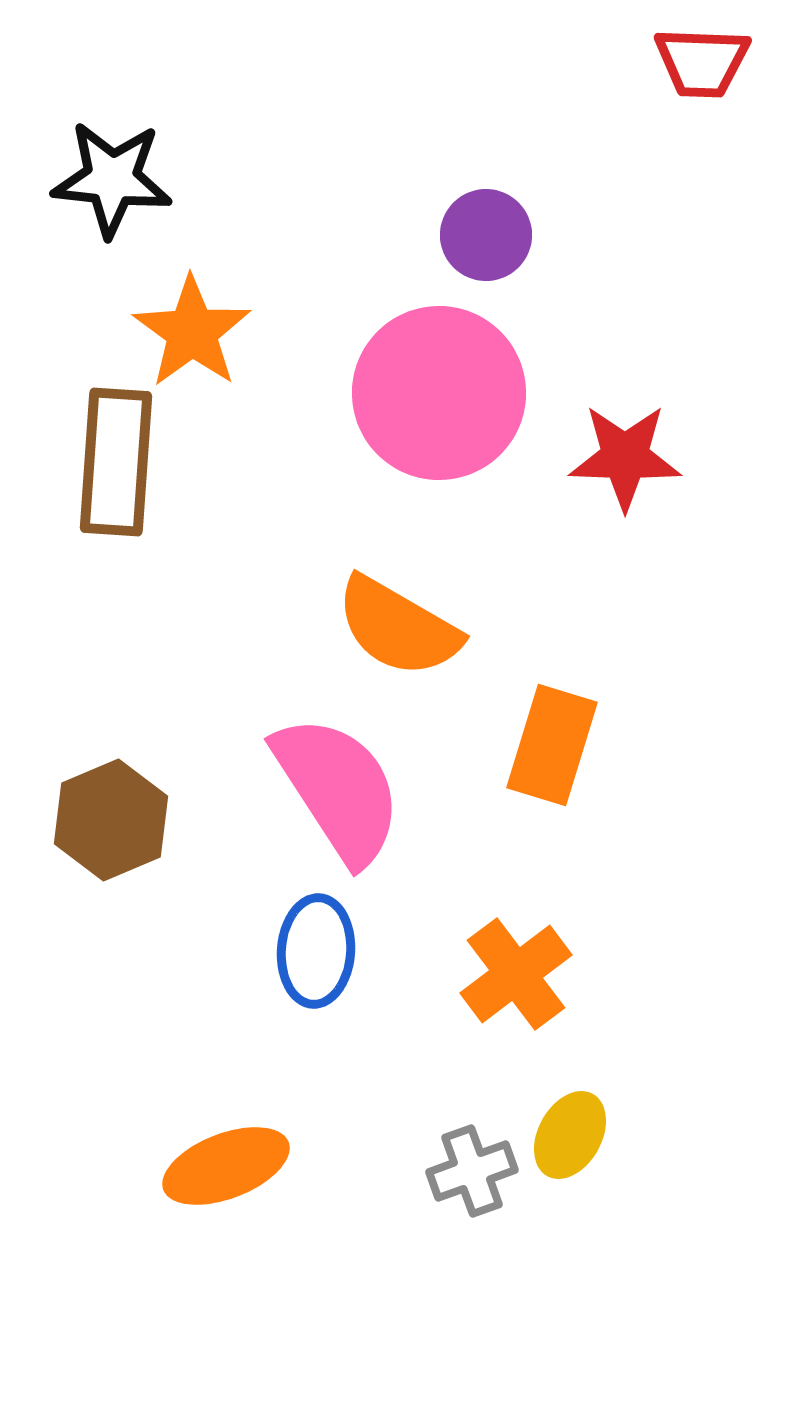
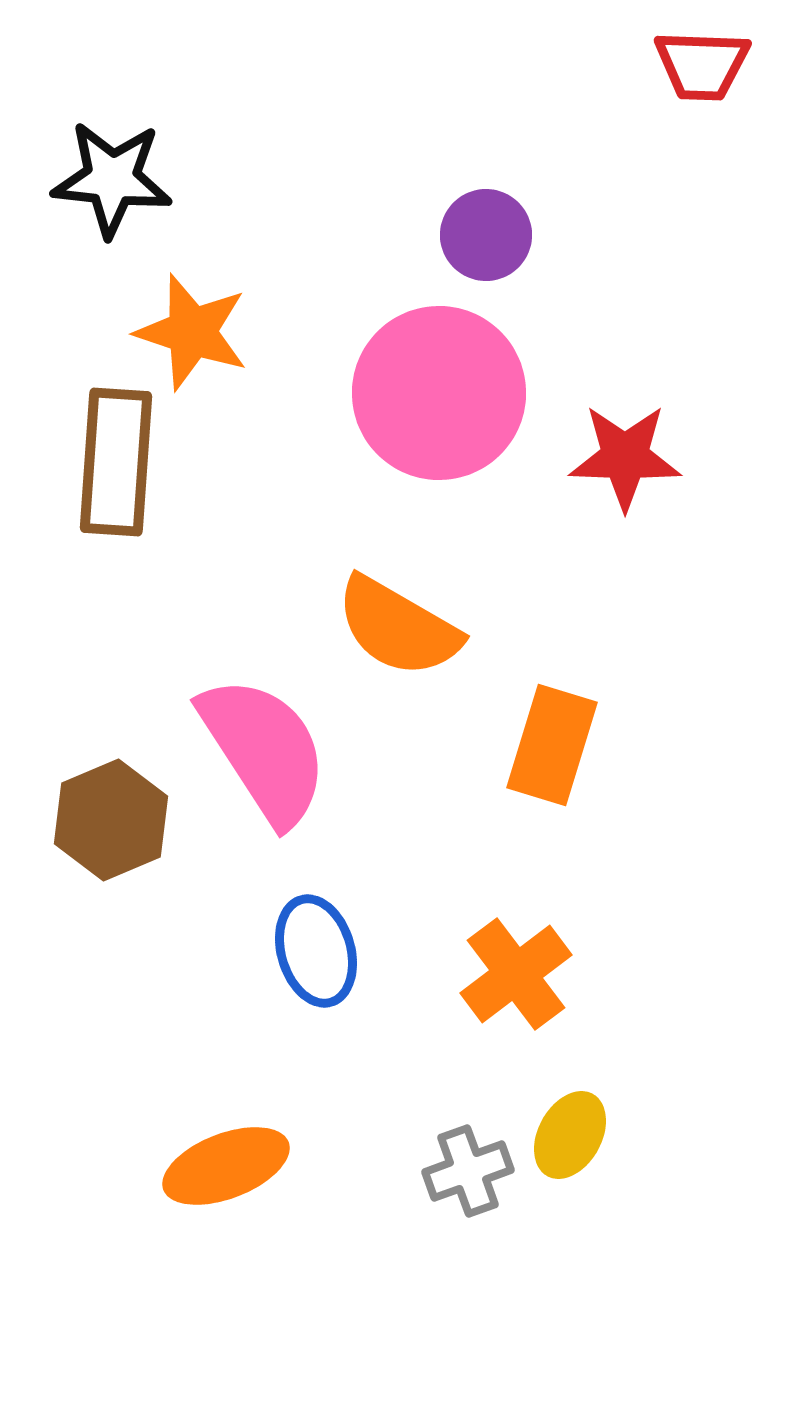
red trapezoid: moved 3 px down
orange star: rotated 18 degrees counterclockwise
pink semicircle: moved 74 px left, 39 px up
blue ellipse: rotated 20 degrees counterclockwise
gray cross: moved 4 px left
